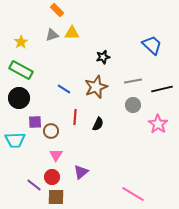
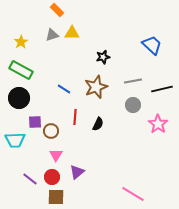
purple triangle: moved 4 px left
purple line: moved 4 px left, 6 px up
